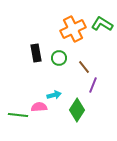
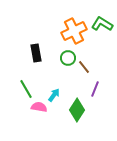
orange cross: moved 1 px right, 2 px down
green circle: moved 9 px right
purple line: moved 2 px right, 4 px down
cyan arrow: rotated 40 degrees counterclockwise
pink semicircle: rotated 14 degrees clockwise
green line: moved 8 px right, 26 px up; rotated 54 degrees clockwise
